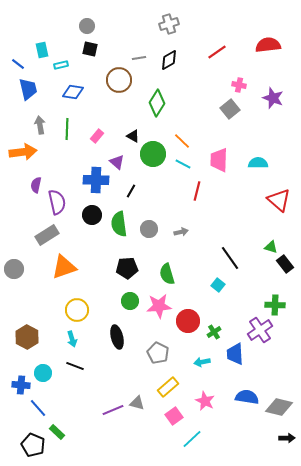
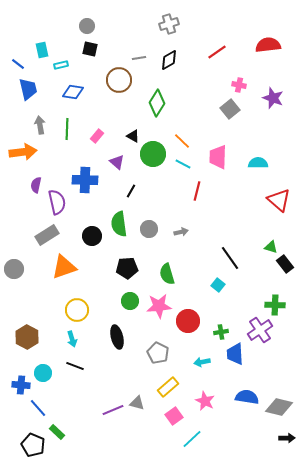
pink trapezoid at (219, 160): moved 1 px left, 3 px up
blue cross at (96, 180): moved 11 px left
black circle at (92, 215): moved 21 px down
green cross at (214, 332): moved 7 px right; rotated 24 degrees clockwise
